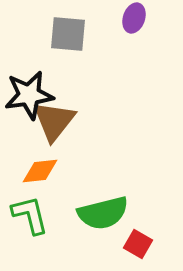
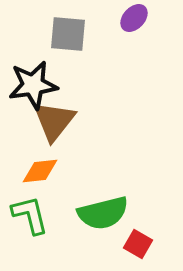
purple ellipse: rotated 24 degrees clockwise
black star: moved 4 px right, 10 px up
